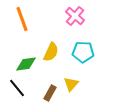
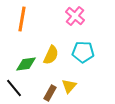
orange line: rotated 30 degrees clockwise
yellow semicircle: moved 3 px down
yellow triangle: moved 2 px left, 2 px down
black line: moved 3 px left
